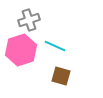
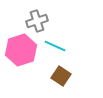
gray cross: moved 8 px right, 1 px down
brown square: rotated 18 degrees clockwise
